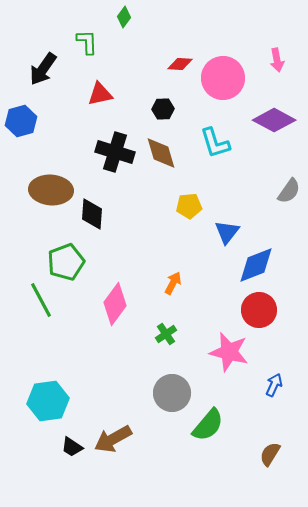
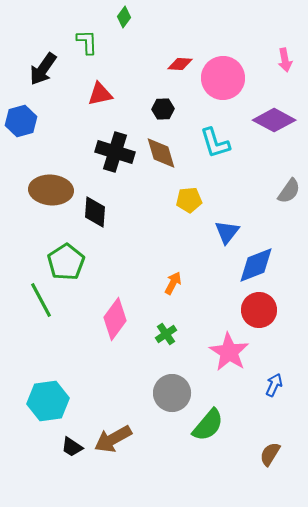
pink arrow: moved 8 px right
yellow pentagon: moved 6 px up
black diamond: moved 3 px right, 2 px up
green pentagon: rotated 12 degrees counterclockwise
pink diamond: moved 15 px down
pink star: rotated 18 degrees clockwise
